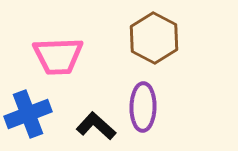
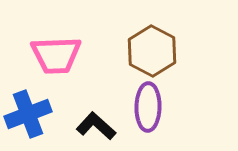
brown hexagon: moved 2 px left, 13 px down
pink trapezoid: moved 2 px left, 1 px up
purple ellipse: moved 5 px right
